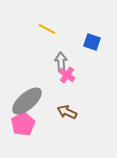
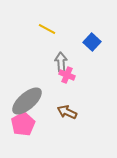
blue square: rotated 24 degrees clockwise
pink cross: rotated 14 degrees counterclockwise
